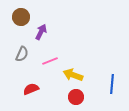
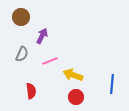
purple arrow: moved 1 px right, 4 px down
red semicircle: moved 2 px down; rotated 105 degrees clockwise
